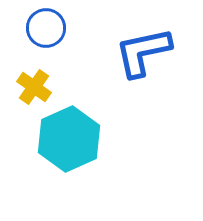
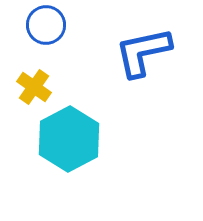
blue circle: moved 3 px up
cyan hexagon: rotated 4 degrees counterclockwise
